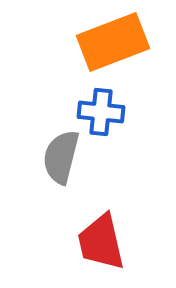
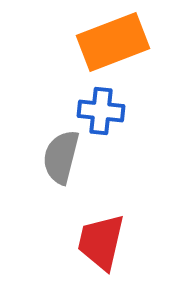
blue cross: moved 1 px up
red trapezoid: rotated 26 degrees clockwise
